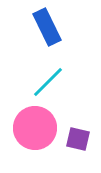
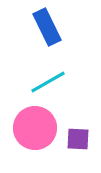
cyan line: rotated 15 degrees clockwise
purple square: rotated 10 degrees counterclockwise
